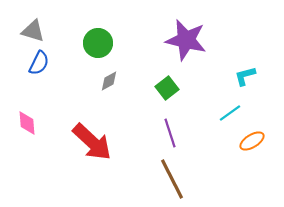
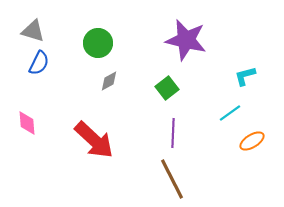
purple line: moved 3 px right; rotated 20 degrees clockwise
red arrow: moved 2 px right, 2 px up
